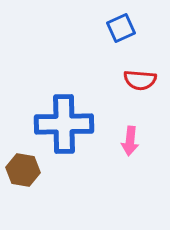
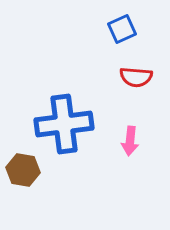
blue square: moved 1 px right, 1 px down
red semicircle: moved 4 px left, 3 px up
blue cross: rotated 6 degrees counterclockwise
